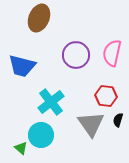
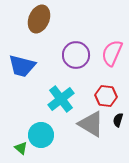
brown ellipse: moved 1 px down
pink semicircle: rotated 12 degrees clockwise
cyan cross: moved 10 px right, 3 px up
gray triangle: rotated 24 degrees counterclockwise
